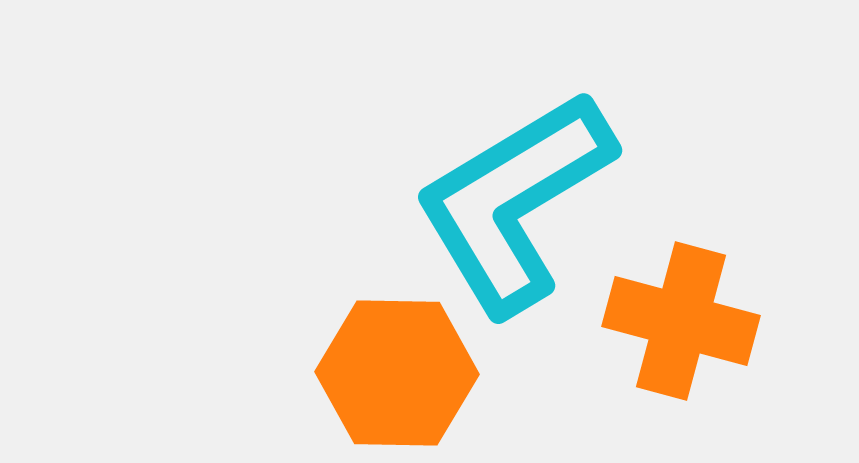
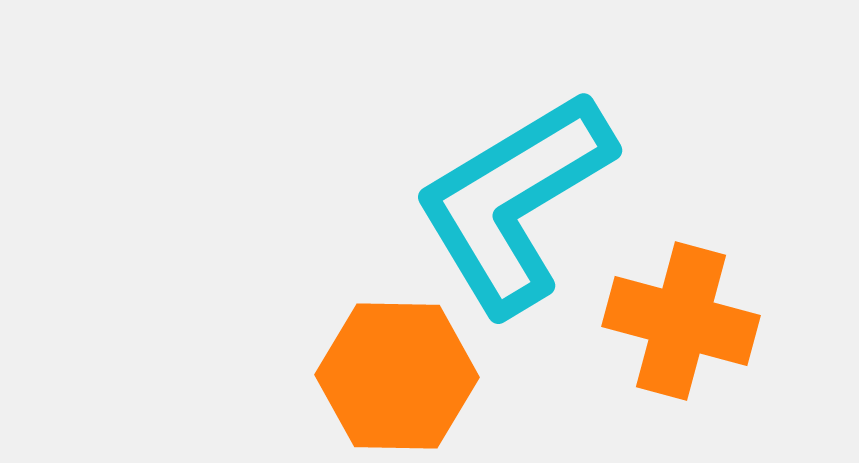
orange hexagon: moved 3 px down
